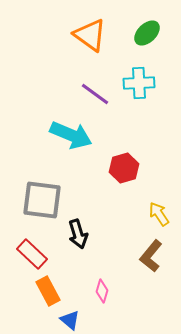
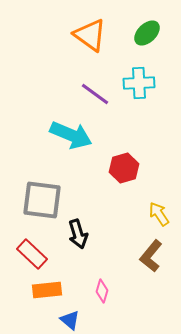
orange rectangle: moved 1 px left, 1 px up; rotated 68 degrees counterclockwise
